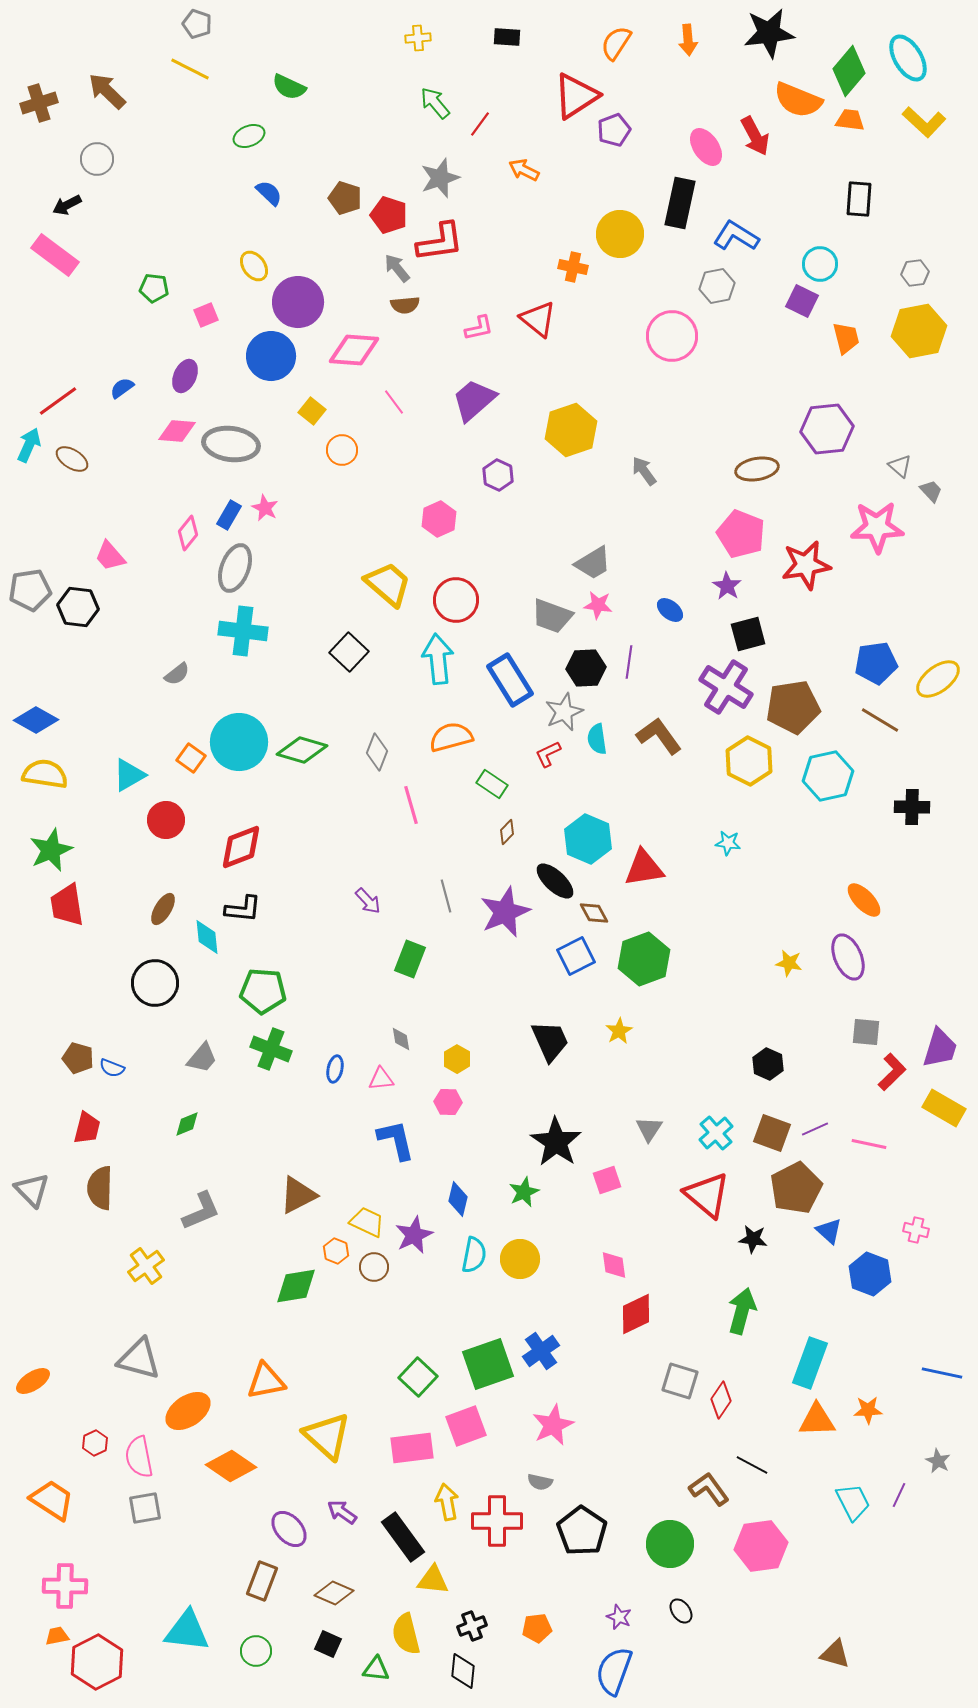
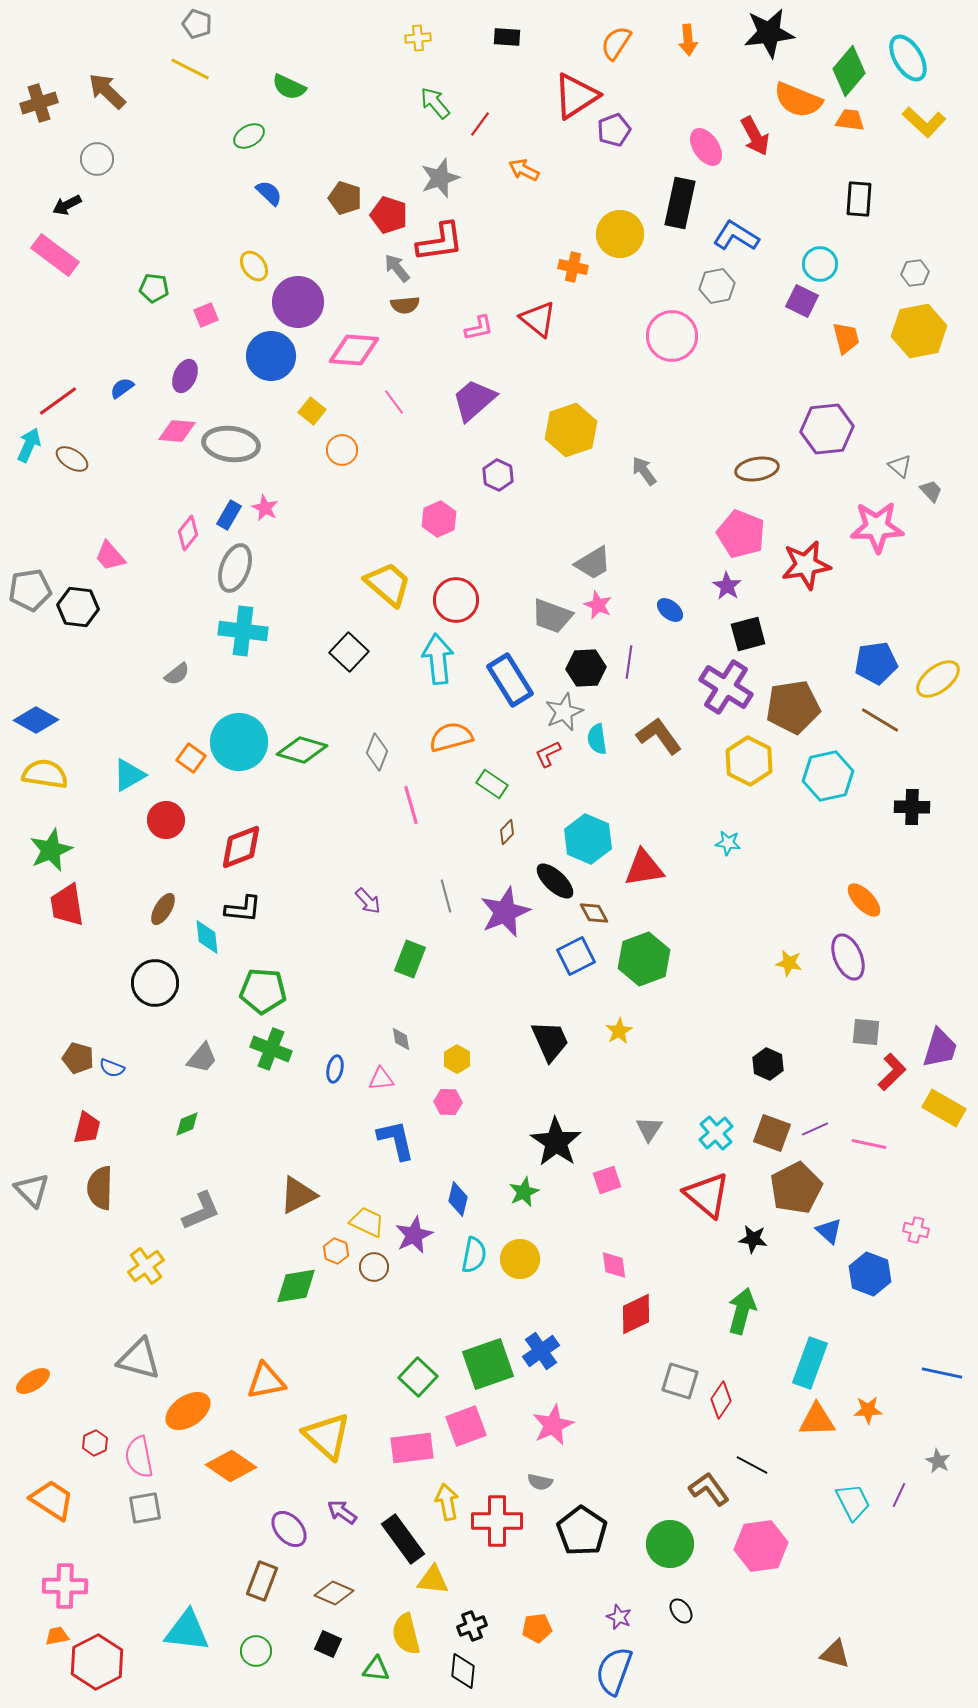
green ellipse at (249, 136): rotated 8 degrees counterclockwise
pink star at (598, 605): rotated 16 degrees clockwise
black rectangle at (403, 1537): moved 2 px down
